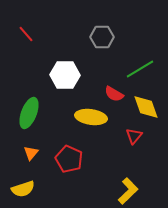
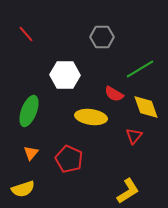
green ellipse: moved 2 px up
yellow L-shape: rotated 12 degrees clockwise
